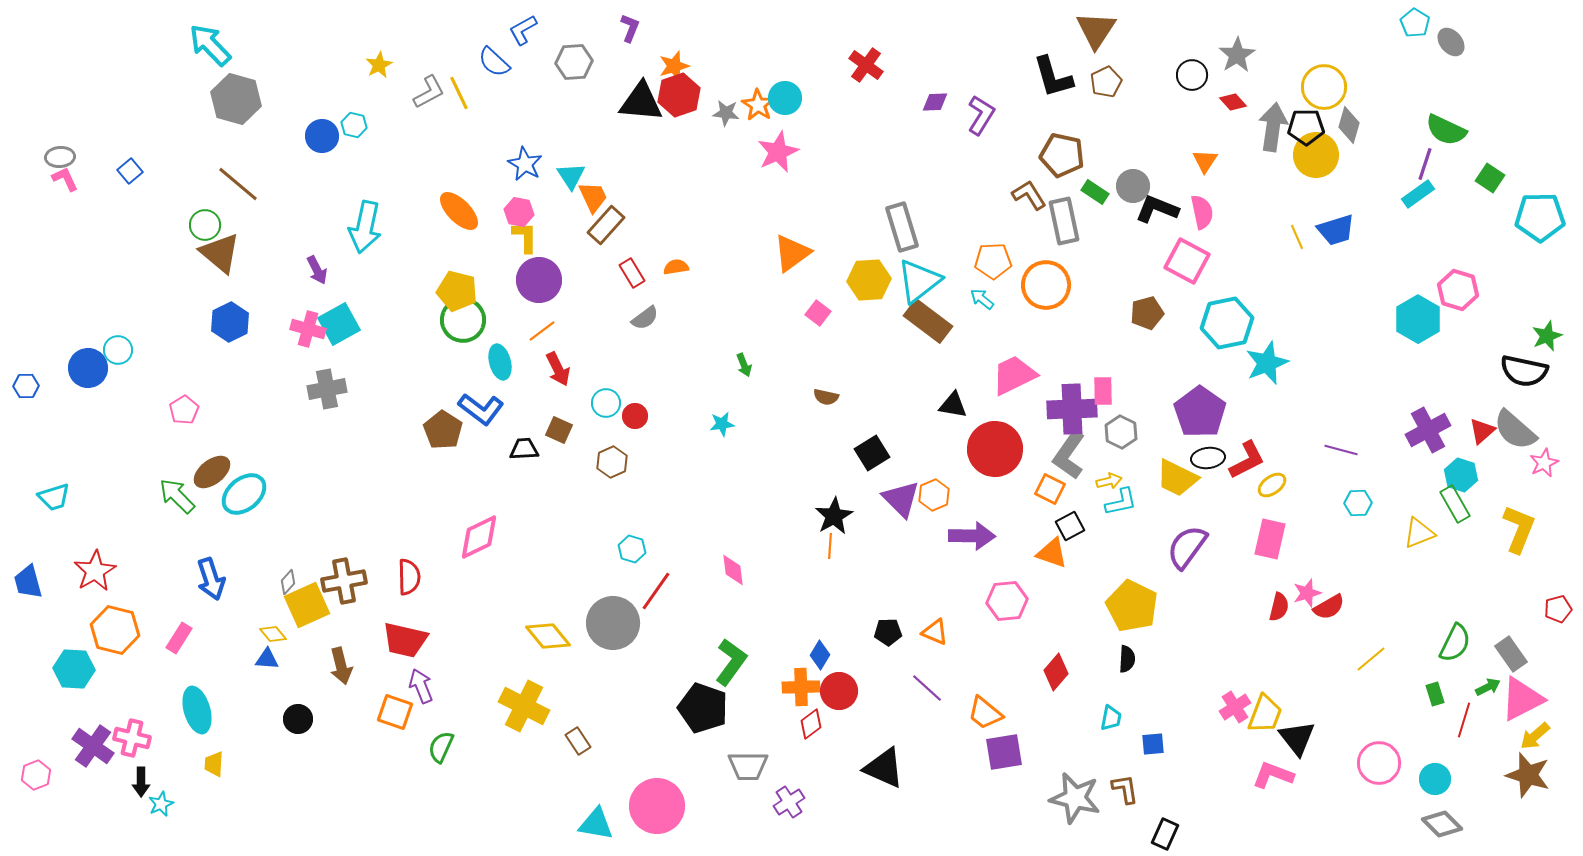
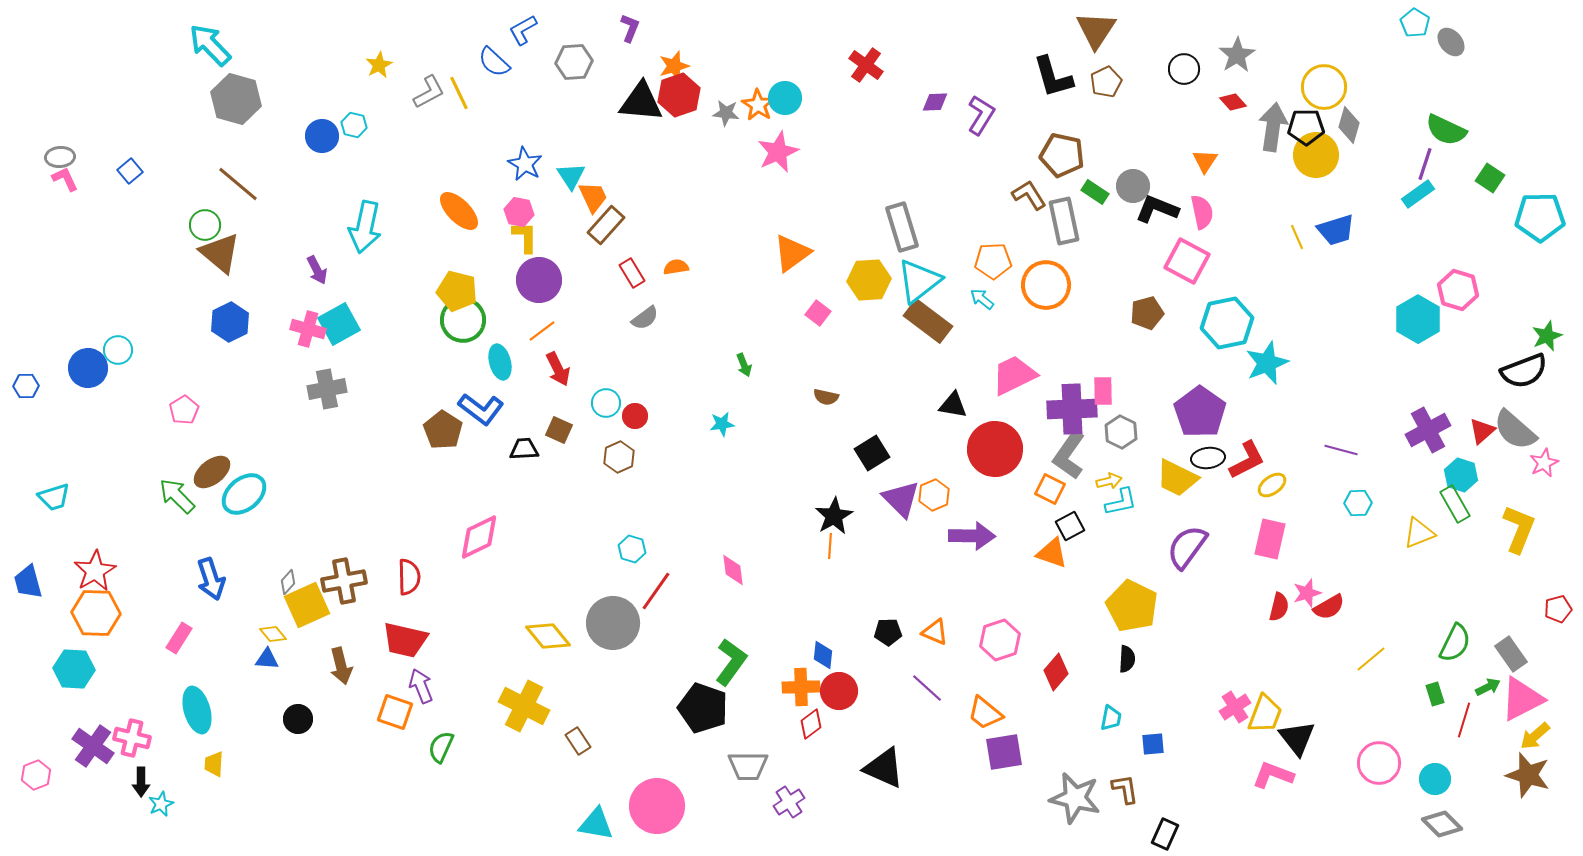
black circle at (1192, 75): moved 8 px left, 6 px up
black semicircle at (1524, 371): rotated 33 degrees counterclockwise
brown hexagon at (612, 462): moved 7 px right, 5 px up
pink hexagon at (1007, 601): moved 7 px left, 39 px down; rotated 12 degrees counterclockwise
orange hexagon at (115, 630): moved 19 px left, 17 px up; rotated 12 degrees counterclockwise
blue diamond at (820, 655): moved 3 px right; rotated 24 degrees counterclockwise
